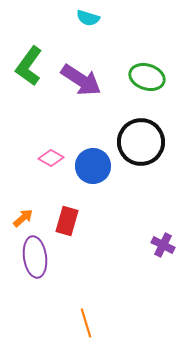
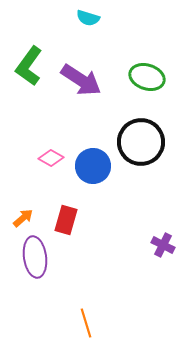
red rectangle: moved 1 px left, 1 px up
